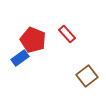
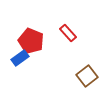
red rectangle: moved 1 px right, 1 px up
red pentagon: moved 2 px left, 1 px down
